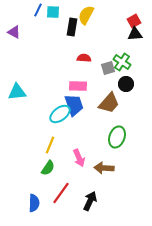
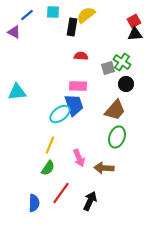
blue line: moved 11 px left, 5 px down; rotated 24 degrees clockwise
yellow semicircle: rotated 24 degrees clockwise
red semicircle: moved 3 px left, 2 px up
brown trapezoid: moved 6 px right, 7 px down
